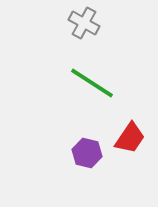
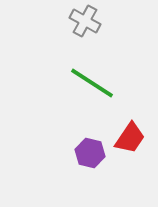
gray cross: moved 1 px right, 2 px up
purple hexagon: moved 3 px right
